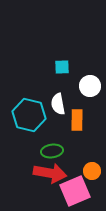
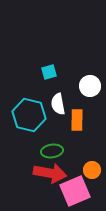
cyan square: moved 13 px left, 5 px down; rotated 14 degrees counterclockwise
orange circle: moved 1 px up
